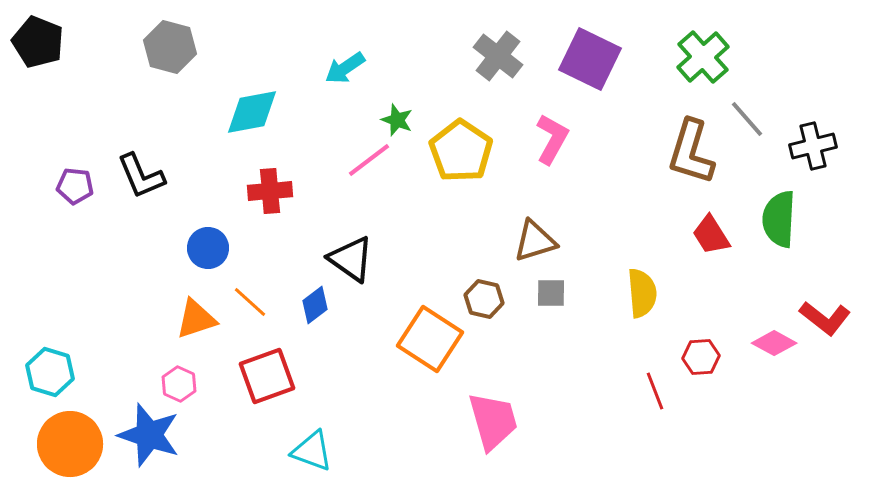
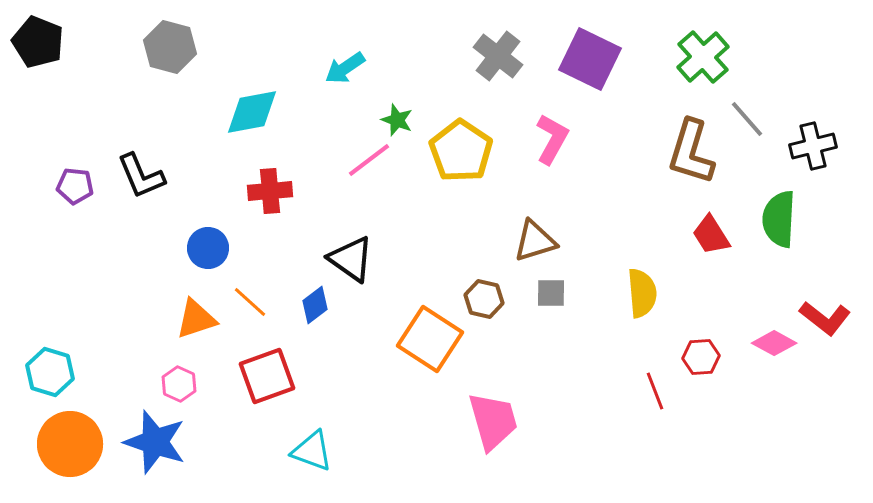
blue star: moved 6 px right, 7 px down
